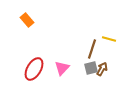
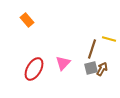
pink triangle: moved 1 px right, 5 px up
